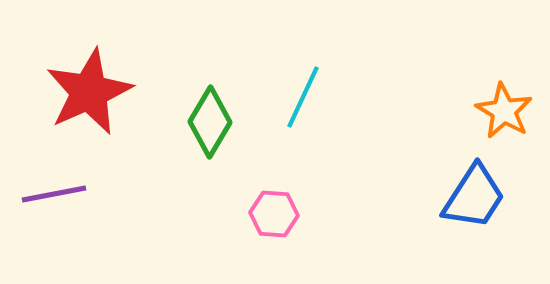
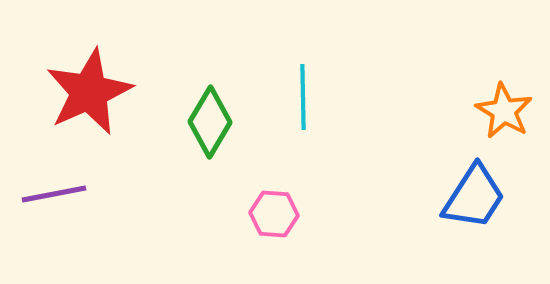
cyan line: rotated 26 degrees counterclockwise
